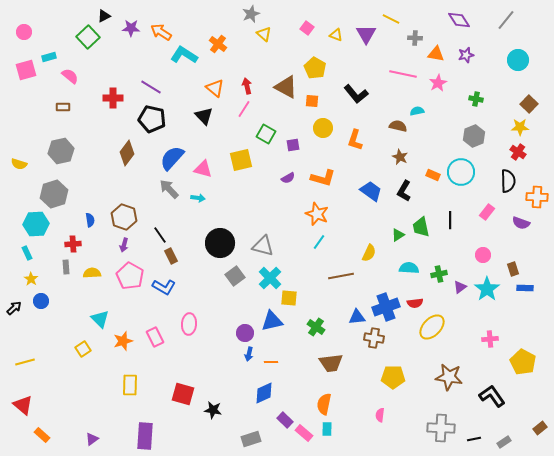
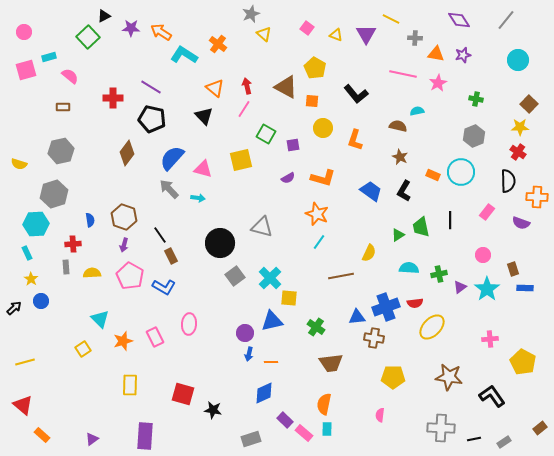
purple star at (466, 55): moved 3 px left
gray triangle at (263, 246): moved 1 px left, 19 px up
